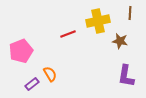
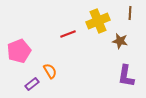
yellow cross: rotated 10 degrees counterclockwise
pink pentagon: moved 2 px left
orange semicircle: moved 3 px up
